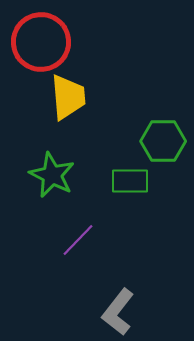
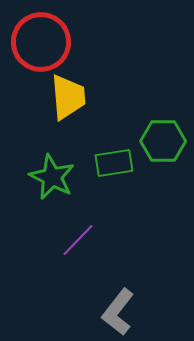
green star: moved 2 px down
green rectangle: moved 16 px left, 18 px up; rotated 9 degrees counterclockwise
